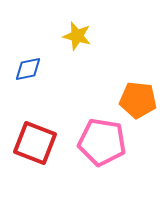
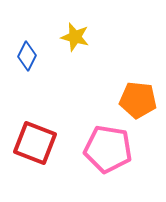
yellow star: moved 2 px left, 1 px down
blue diamond: moved 1 px left, 13 px up; rotated 52 degrees counterclockwise
pink pentagon: moved 6 px right, 7 px down
